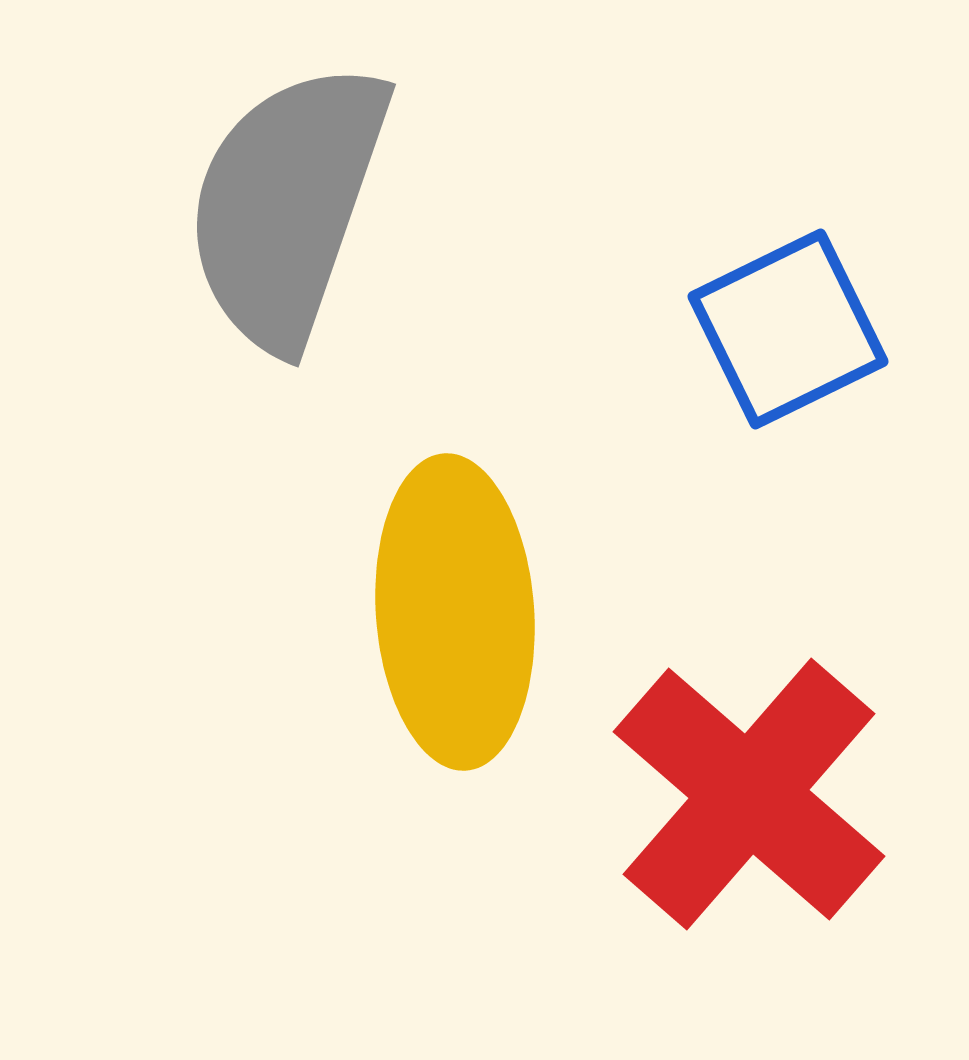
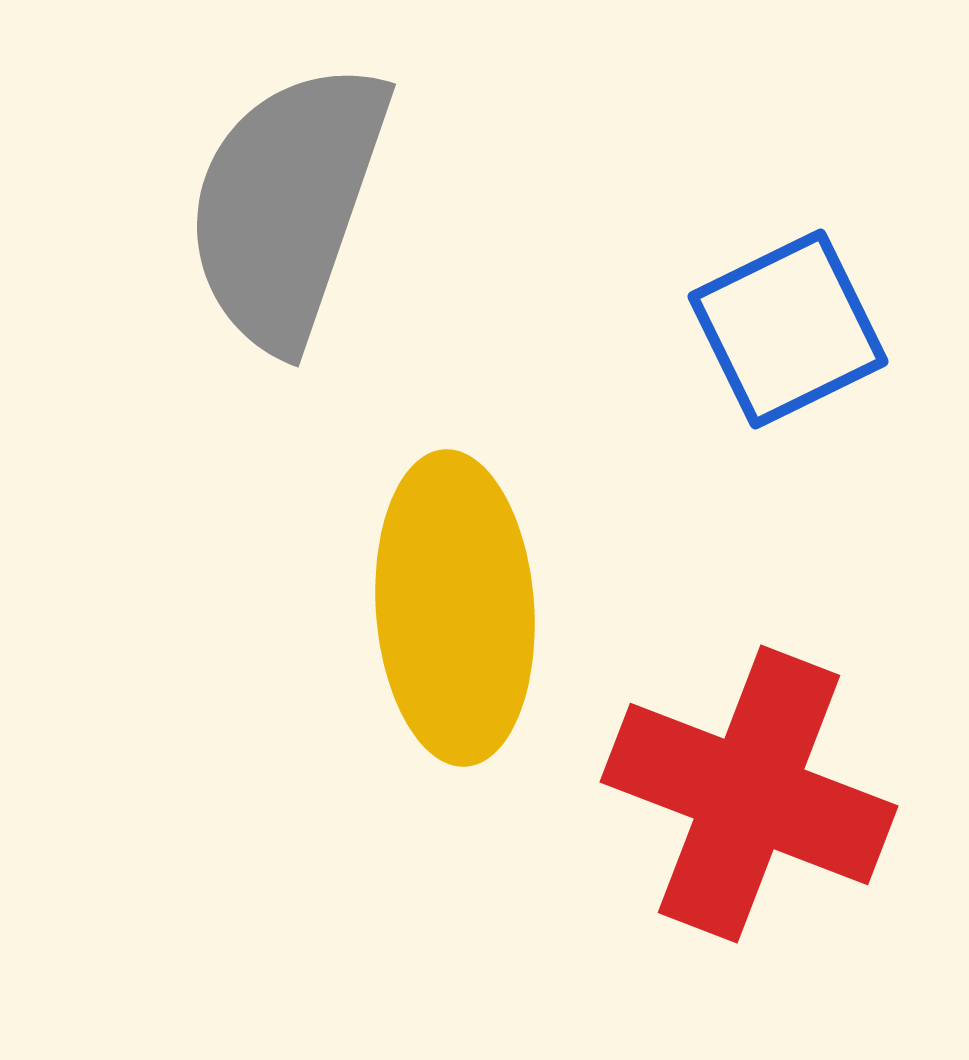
yellow ellipse: moved 4 px up
red cross: rotated 20 degrees counterclockwise
